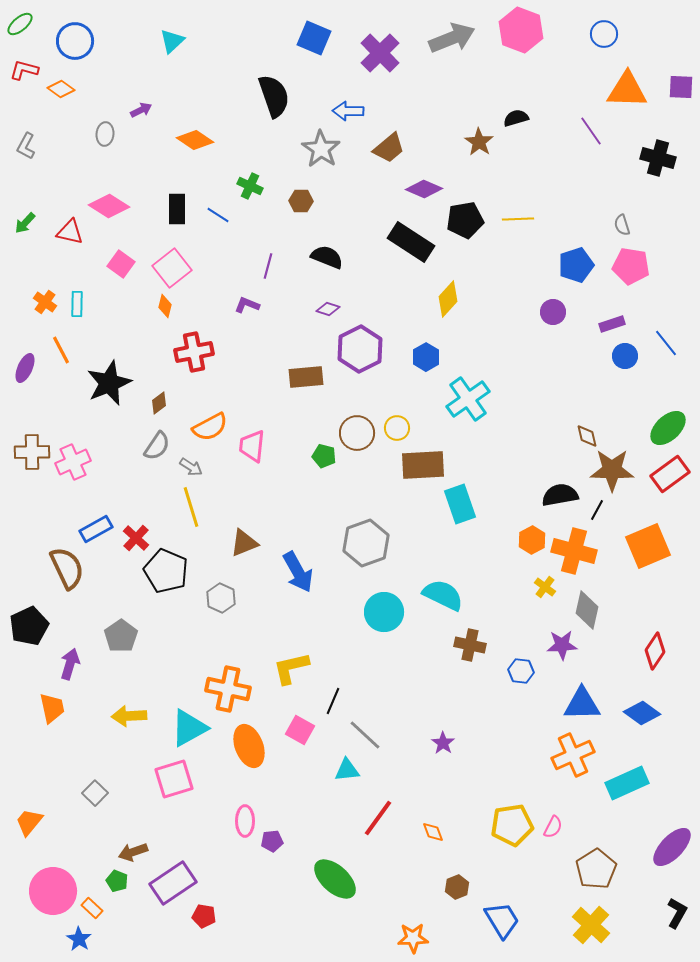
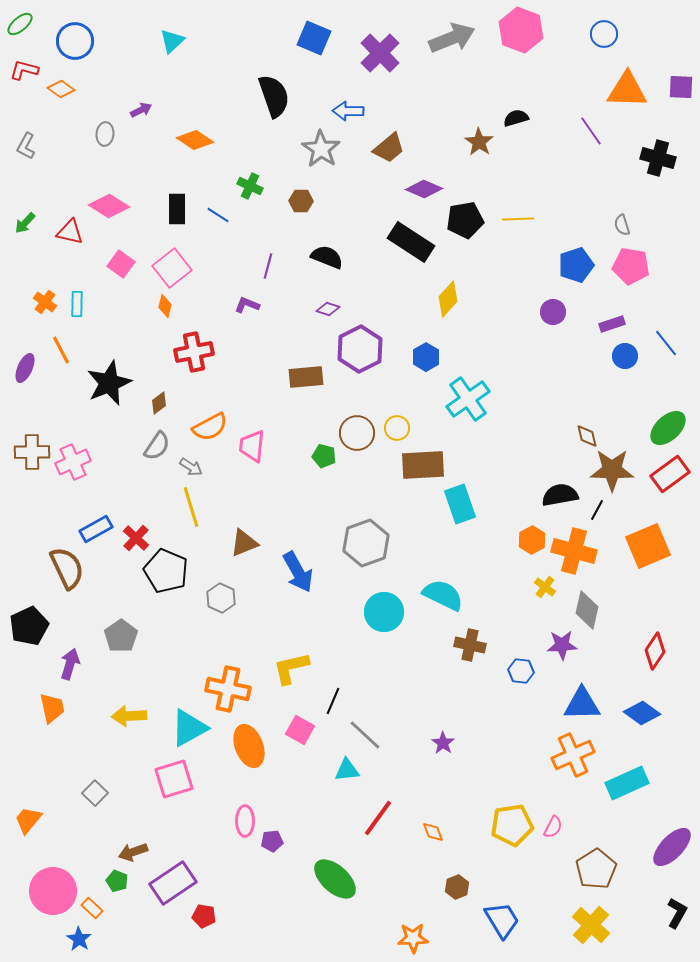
orange trapezoid at (29, 822): moved 1 px left, 2 px up
